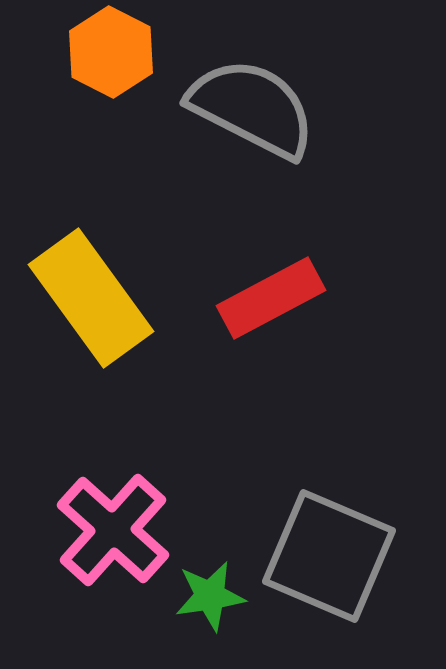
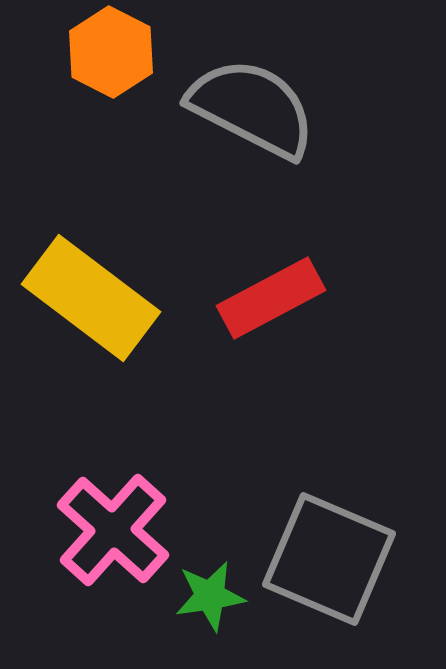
yellow rectangle: rotated 17 degrees counterclockwise
gray square: moved 3 px down
